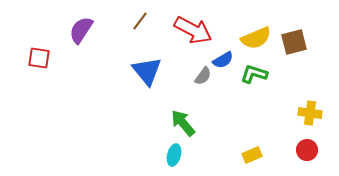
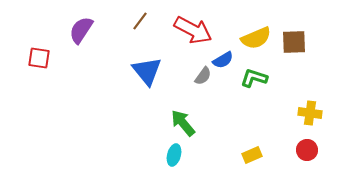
brown square: rotated 12 degrees clockwise
green L-shape: moved 4 px down
